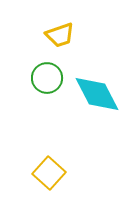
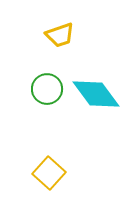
green circle: moved 11 px down
cyan diamond: moved 1 px left; rotated 9 degrees counterclockwise
